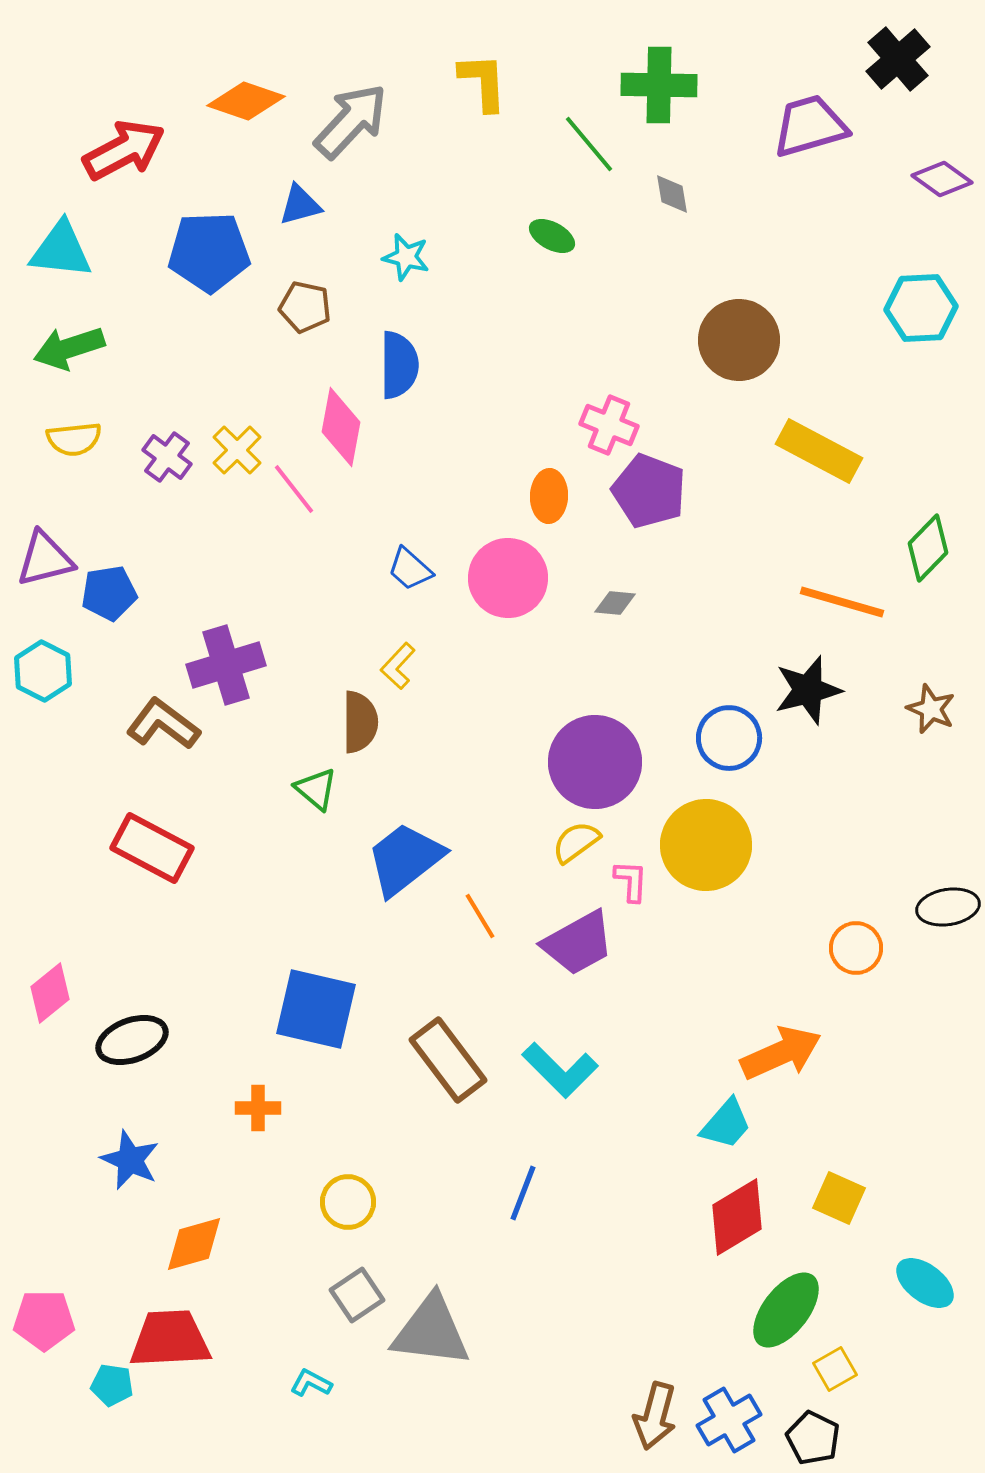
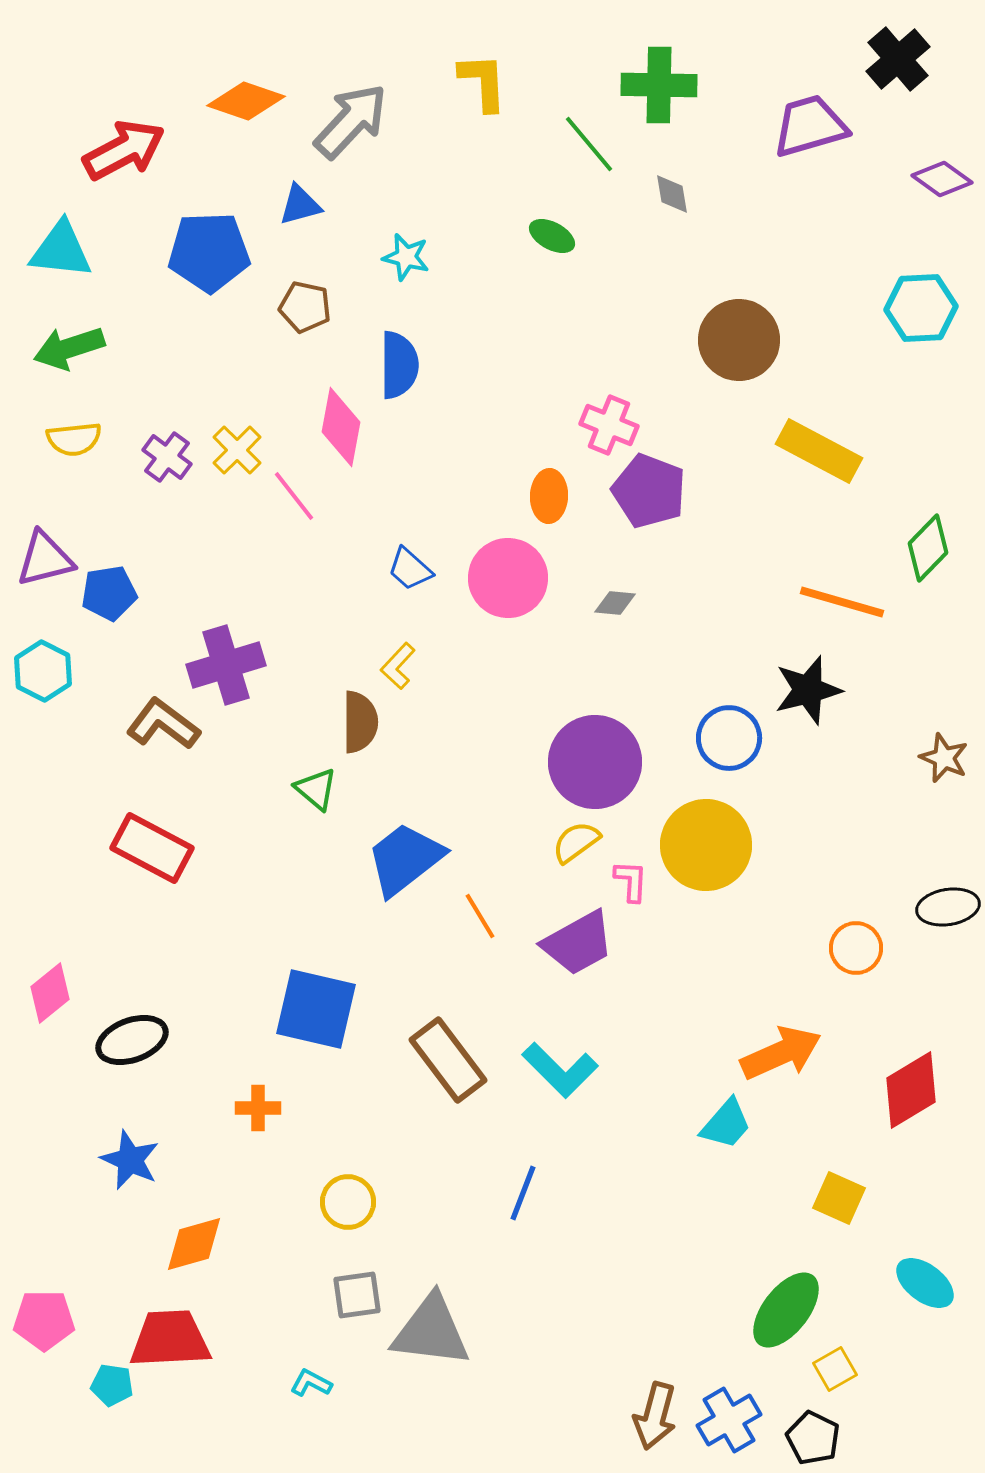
pink line at (294, 489): moved 7 px down
brown star at (931, 709): moved 13 px right, 49 px down
red diamond at (737, 1217): moved 174 px right, 127 px up
gray square at (357, 1295): rotated 26 degrees clockwise
